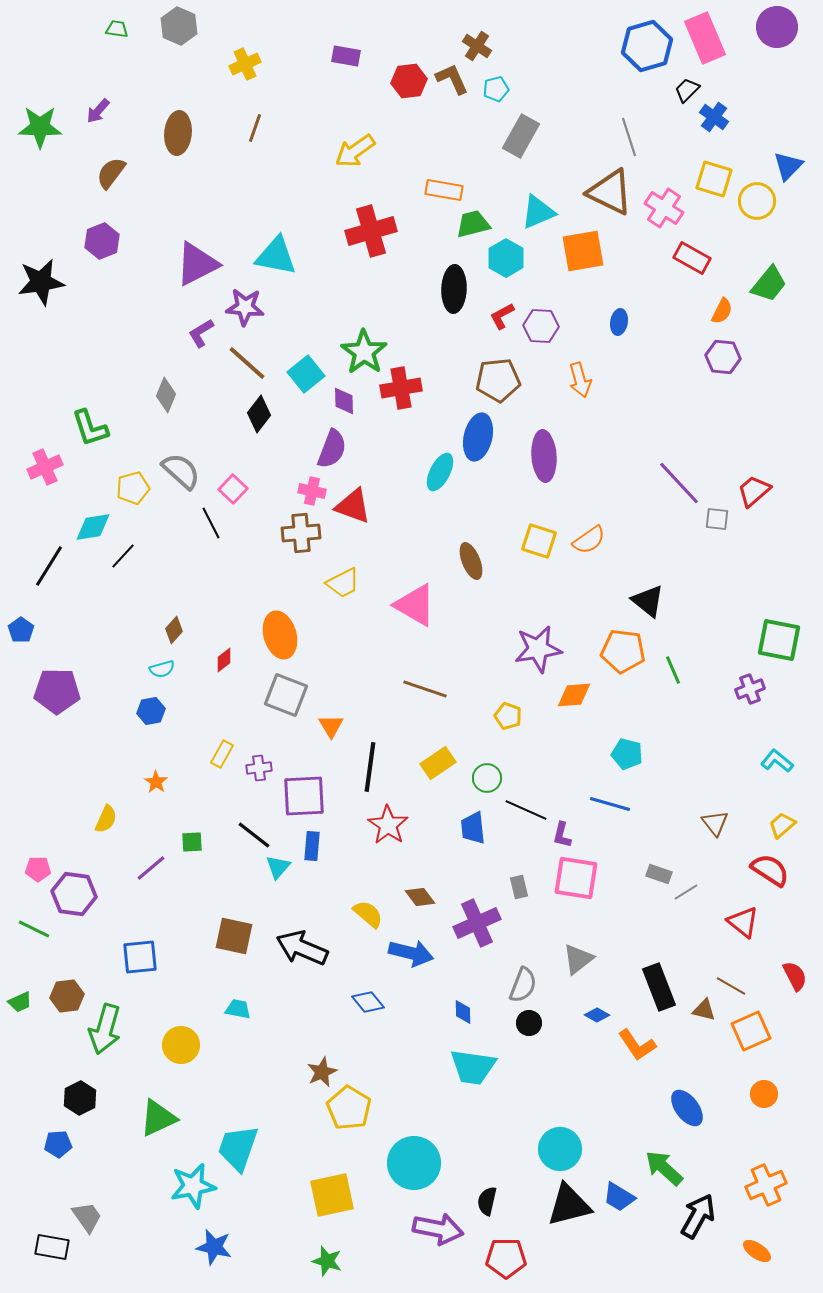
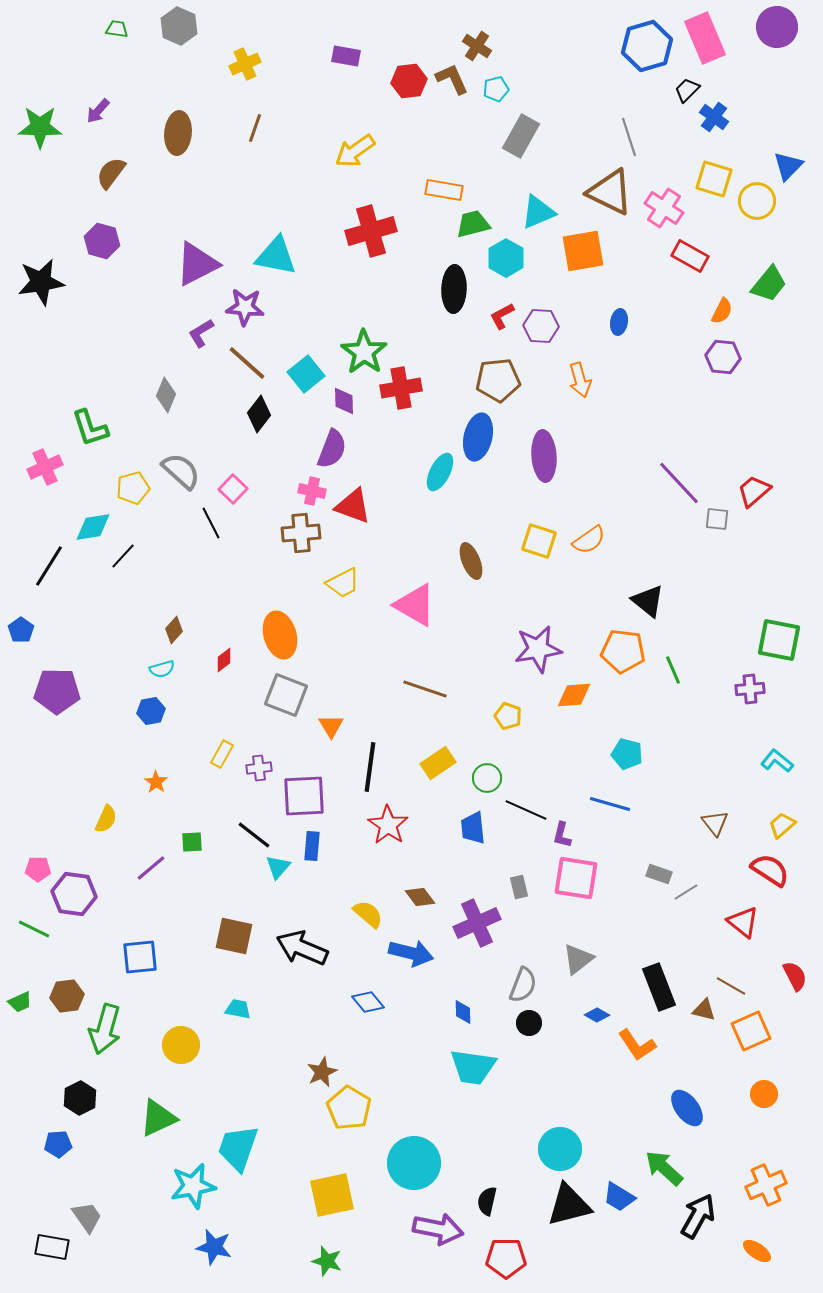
purple hexagon at (102, 241): rotated 24 degrees counterclockwise
red rectangle at (692, 258): moved 2 px left, 2 px up
purple cross at (750, 689): rotated 16 degrees clockwise
